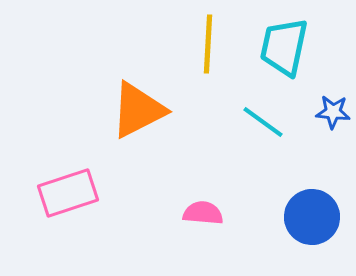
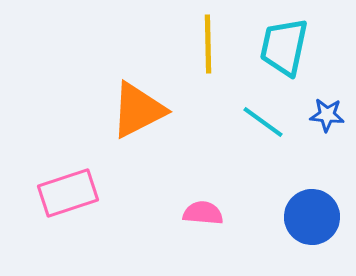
yellow line: rotated 4 degrees counterclockwise
blue star: moved 6 px left, 3 px down
